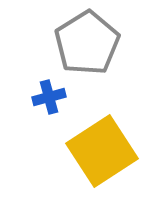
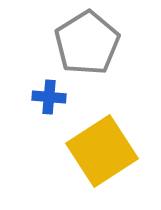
blue cross: rotated 20 degrees clockwise
